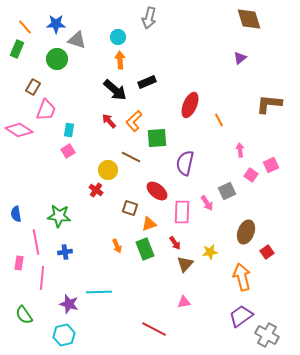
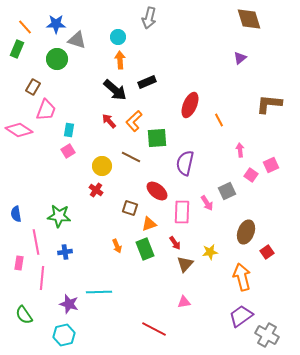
yellow circle at (108, 170): moved 6 px left, 4 px up
